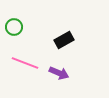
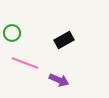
green circle: moved 2 px left, 6 px down
purple arrow: moved 7 px down
